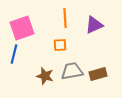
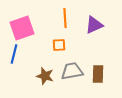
orange square: moved 1 px left
brown rectangle: rotated 72 degrees counterclockwise
